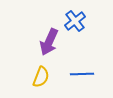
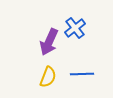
blue cross: moved 7 px down
yellow semicircle: moved 7 px right
